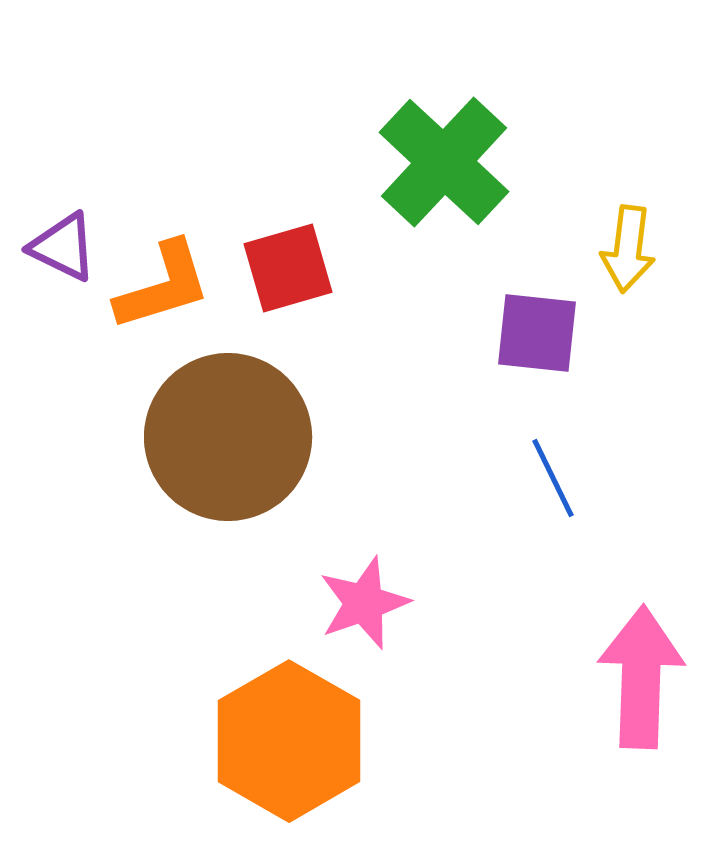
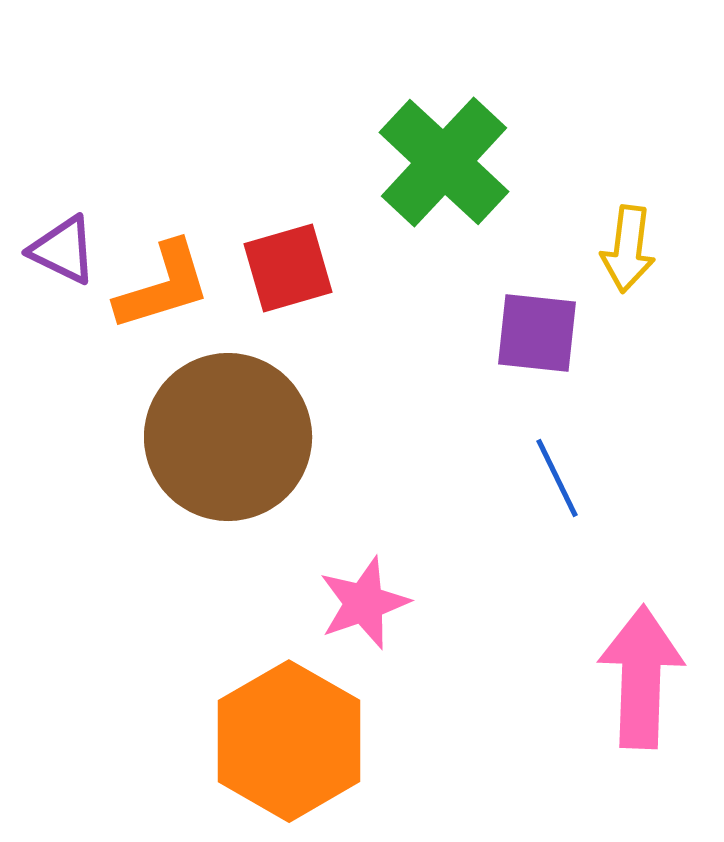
purple triangle: moved 3 px down
blue line: moved 4 px right
